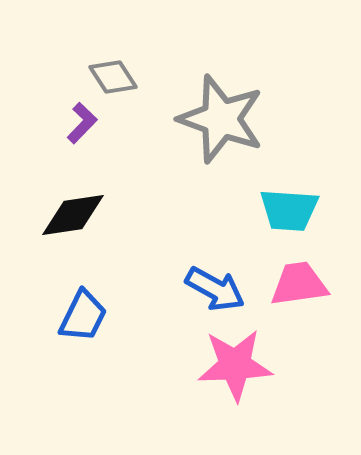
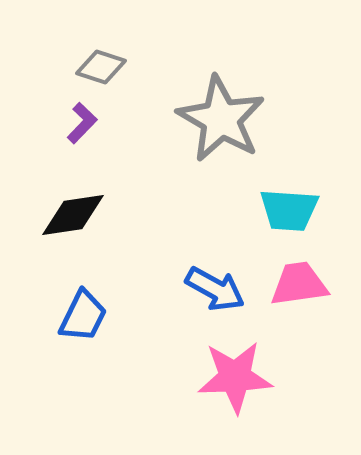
gray diamond: moved 12 px left, 10 px up; rotated 39 degrees counterclockwise
gray star: rotated 10 degrees clockwise
pink star: moved 12 px down
